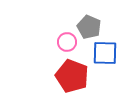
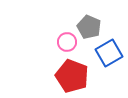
blue square: moved 4 px right; rotated 32 degrees counterclockwise
